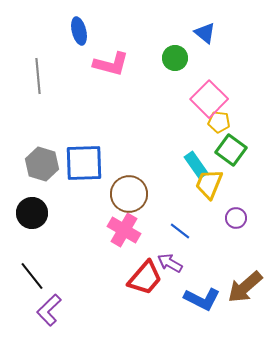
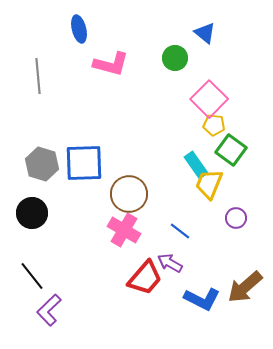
blue ellipse: moved 2 px up
yellow pentagon: moved 5 px left, 3 px down
